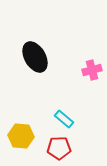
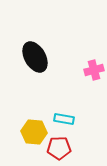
pink cross: moved 2 px right
cyan rectangle: rotated 30 degrees counterclockwise
yellow hexagon: moved 13 px right, 4 px up
